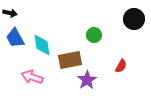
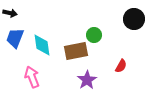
blue trapezoid: rotated 50 degrees clockwise
brown rectangle: moved 6 px right, 9 px up
pink arrow: rotated 50 degrees clockwise
